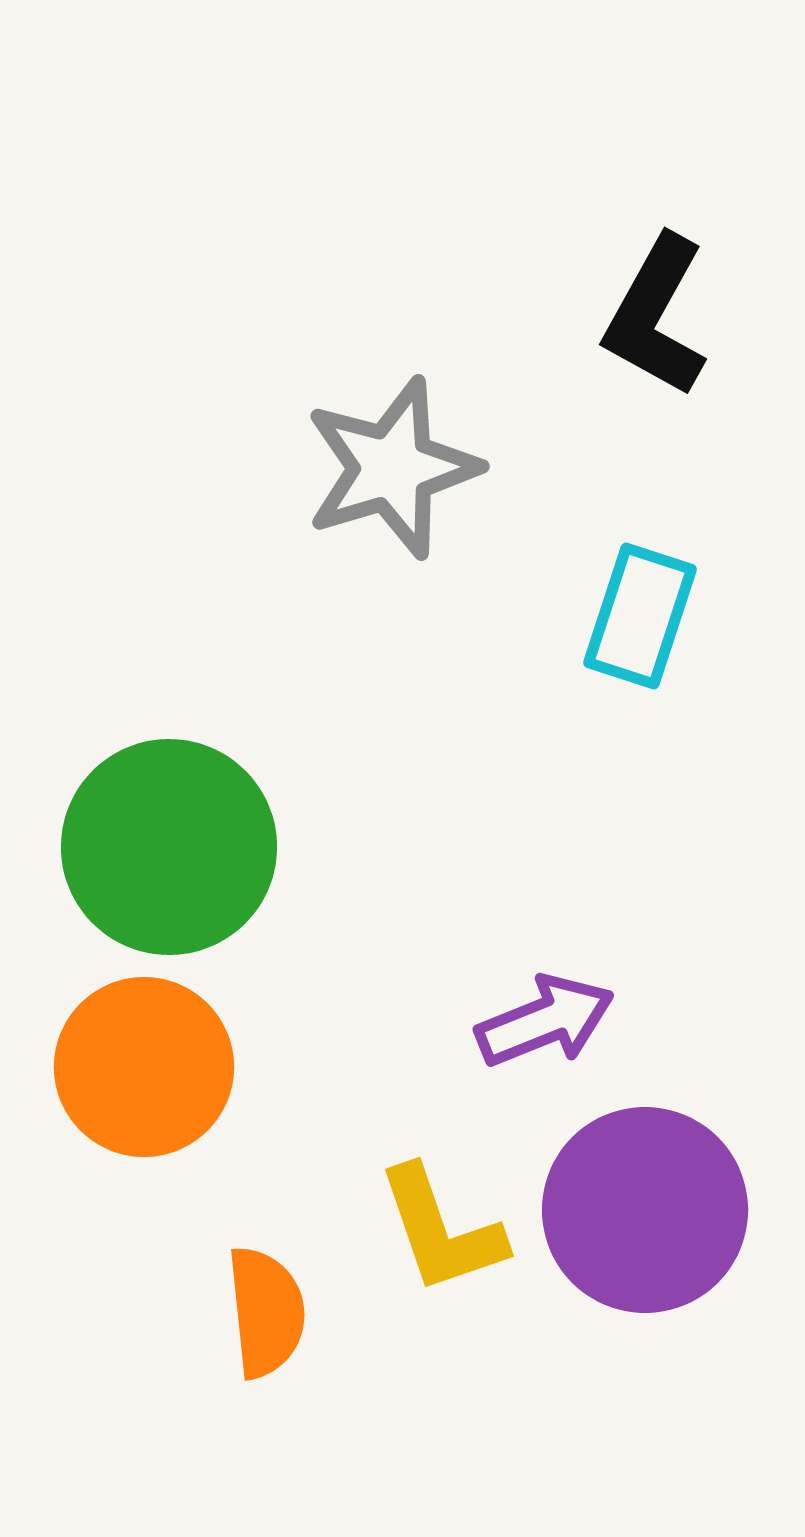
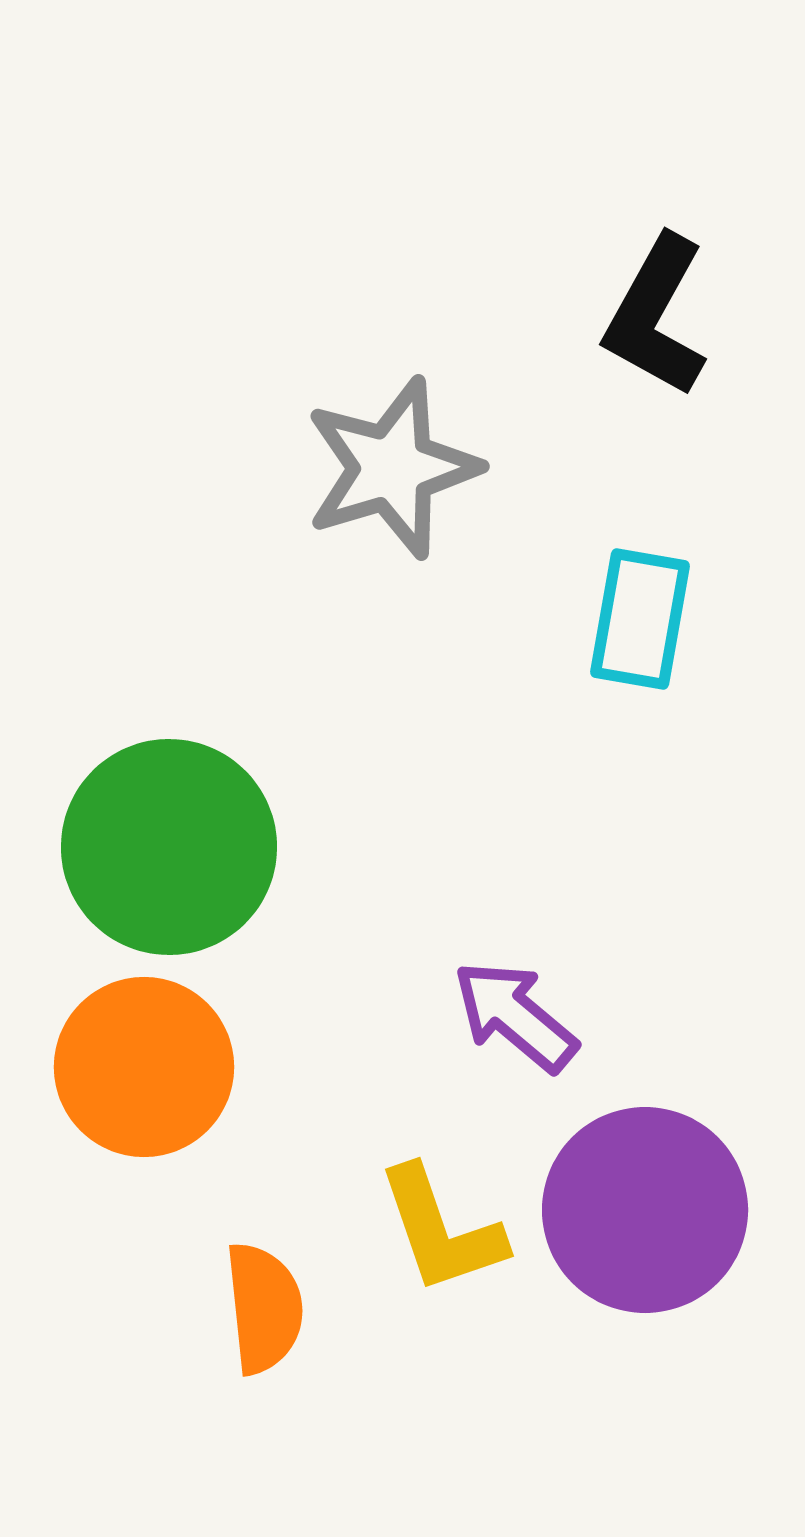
cyan rectangle: moved 3 px down; rotated 8 degrees counterclockwise
purple arrow: moved 30 px left, 5 px up; rotated 118 degrees counterclockwise
orange semicircle: moved 2 px left, 4 px up
